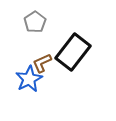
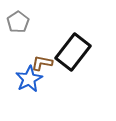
gray pentagon: moved 17 px left
brown L-shape: rotated 35 degrees clockwise
